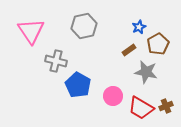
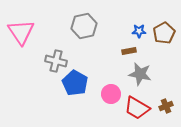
blue star: moved 4 px down; rotated 24 degrees clockwise
pink triangle: moved 10 px left, 1 px down
brown pentagon: moved 6 px right, 11 px up
brown rectangle: moved 1 px down; rotated 24 degrees clockwise
gray star: moved 6 px left, 2 px down
blue pentagon: moved 3 px left, 2 px up
pink circle: moved 2 px left, 2 px up
red trapezoid: moved 4 px left
